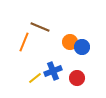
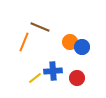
blue cross: rotated 18 degrees clockwise
